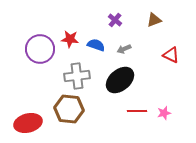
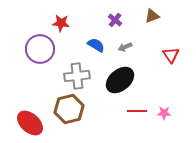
brown triangle: moved 2 px left, 4 px up
red star: moved 9 px left, 16 px up
blue semicircle: rotated 12 degrees clockwise
gray arrow: moved 1 px right, 2 px up
red triangle: rotated 30 degrees clockwise
brown hexagon: rotated 20 degrees counterclockwise
pink star: rotated 16 degrees clockwise
red ellipse: moved 2 px right; rotated 56 degrees clockwise
